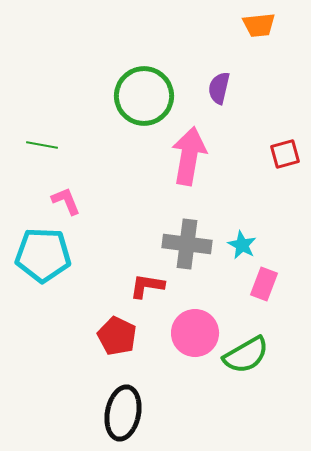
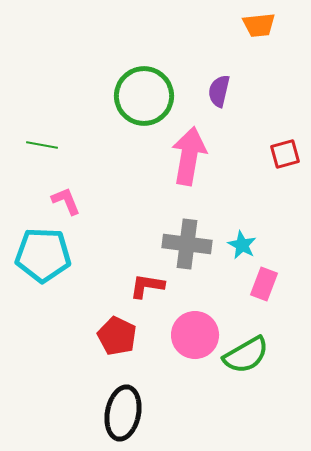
purple semicircle: moved 3 px down
pink circle: moved 2 px down
